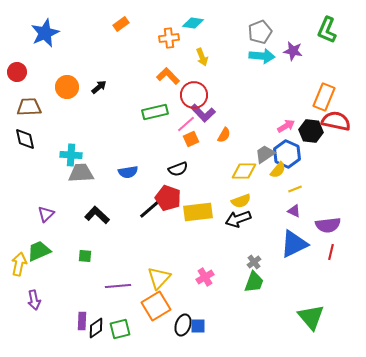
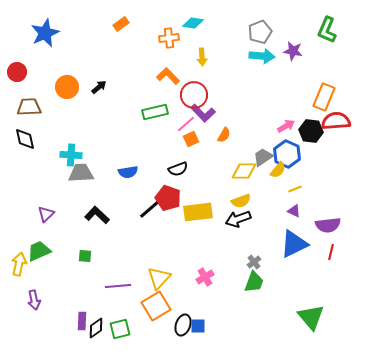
yellow arrow at (202, 57): rotated 18 degrees clockwise
red semicircle at (336, 121): rotated 16 degrees counterclockwise
gray trapezoid at (265, 154): moved 2 px left, 3 px down
